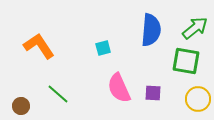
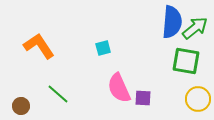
blue semicircle: moved 21 px right, 8 px up
purple square: moved 10 px left, 5 px down
